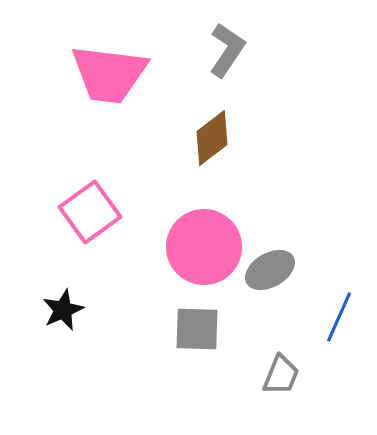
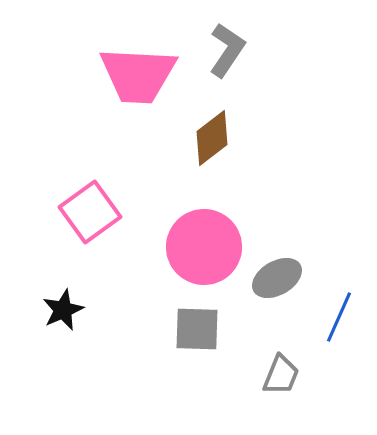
pink trapezoid: moved 29 px right, 1 px down; rotated 4 degrees counterclockwise
gray ellipse: moved 7 px right, 8 px down
